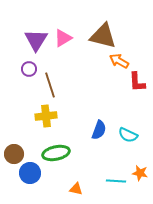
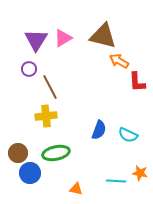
brown line: moved 2 px down; rotated 10 degrees counterclockwise
brown circle: moved 4 px right, 1 px up
